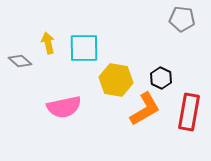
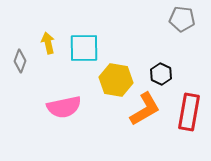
gray diamond: rotated 70 degrees clockwise
black hexagon: moved 4 px up
